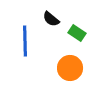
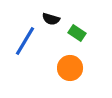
black semicircle: rotated 24 degrees counterclockwise
blue line: rotated 32 degrees clockwise
